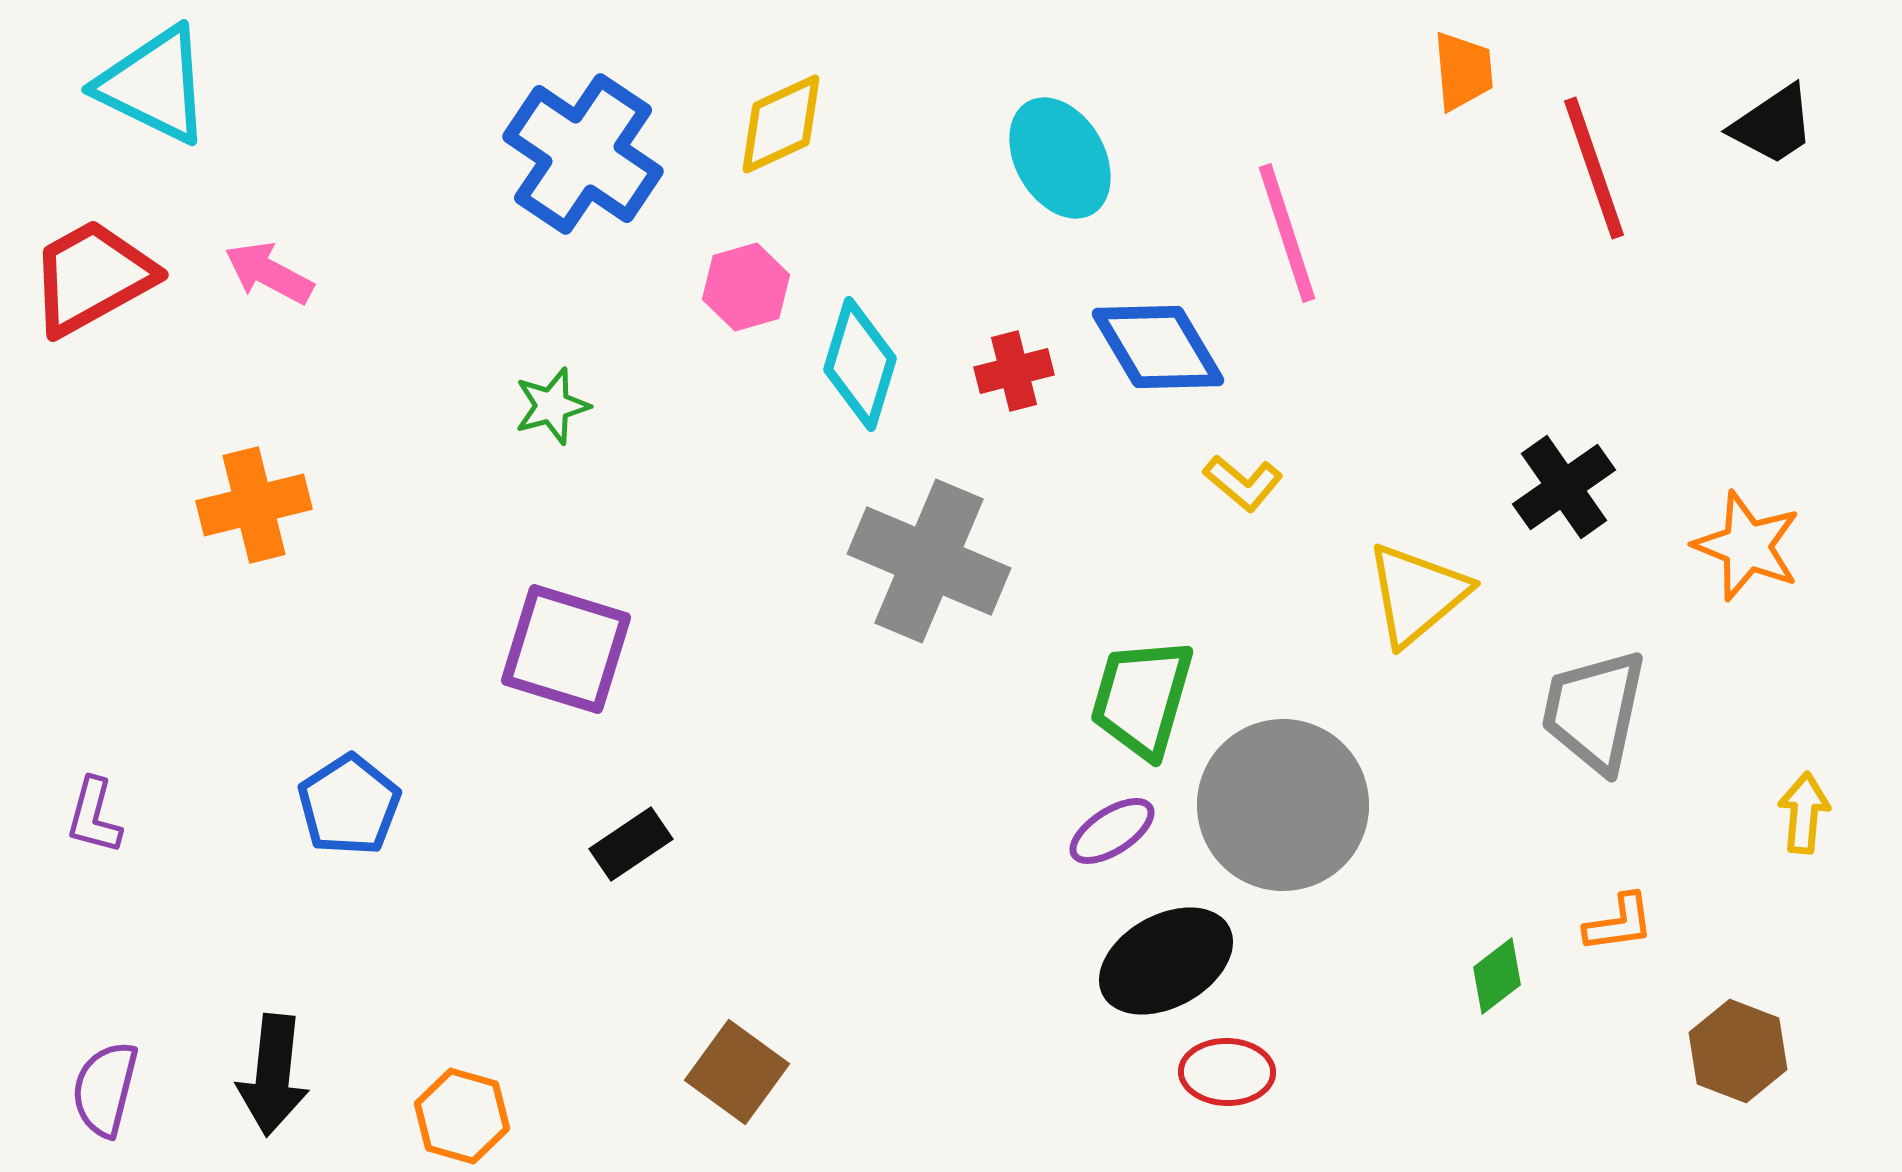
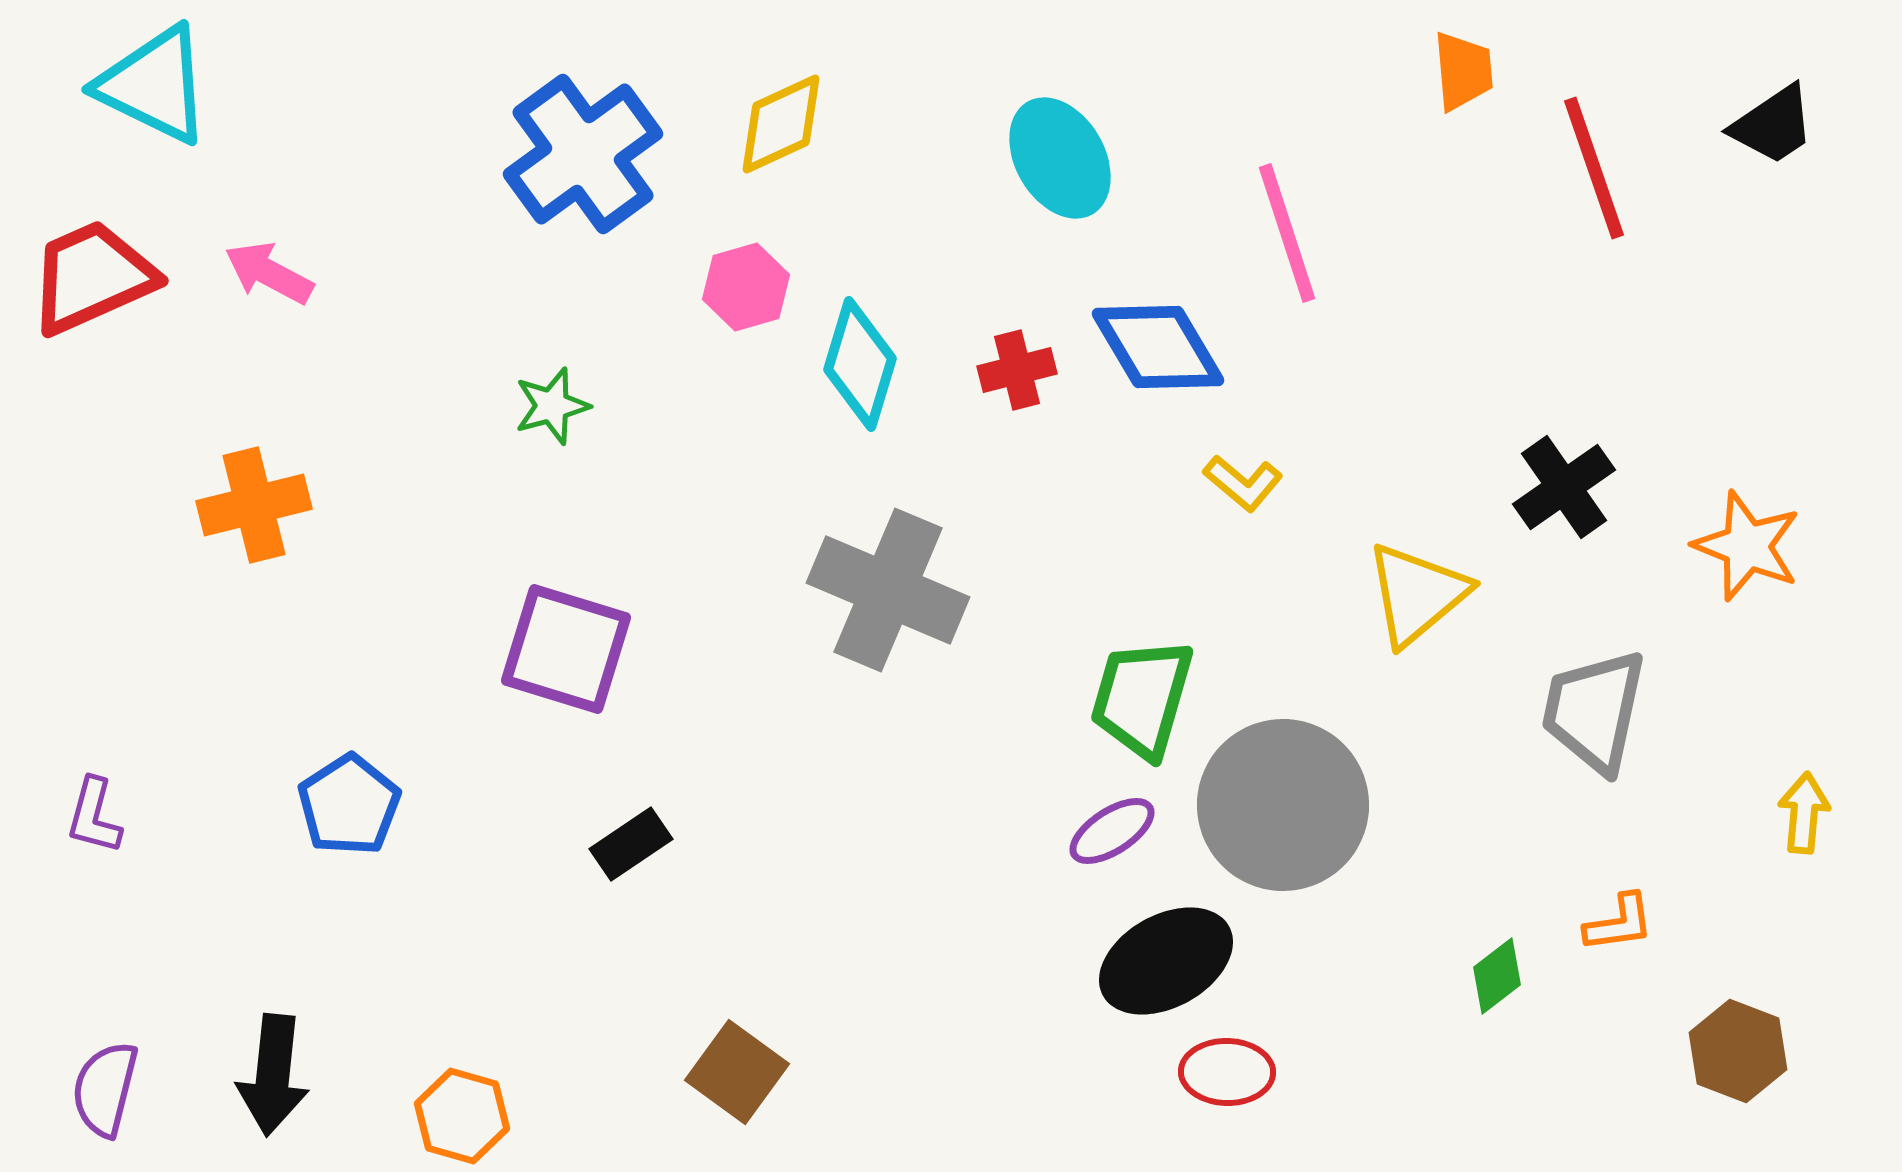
blue cross: rotated 20 degrees clockwise
red trapezoid: rotated 5 degrees clockwise
red cross: moved 3 px right, 1 px up
gray cross: moved 41 px left, 29 px down
